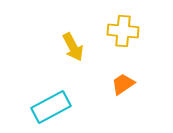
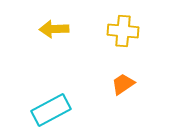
yellow arrow: moved 19 px left, 18 px up; rotated 116 degrees clockwise
cyan rectangle: moved 3 px down
